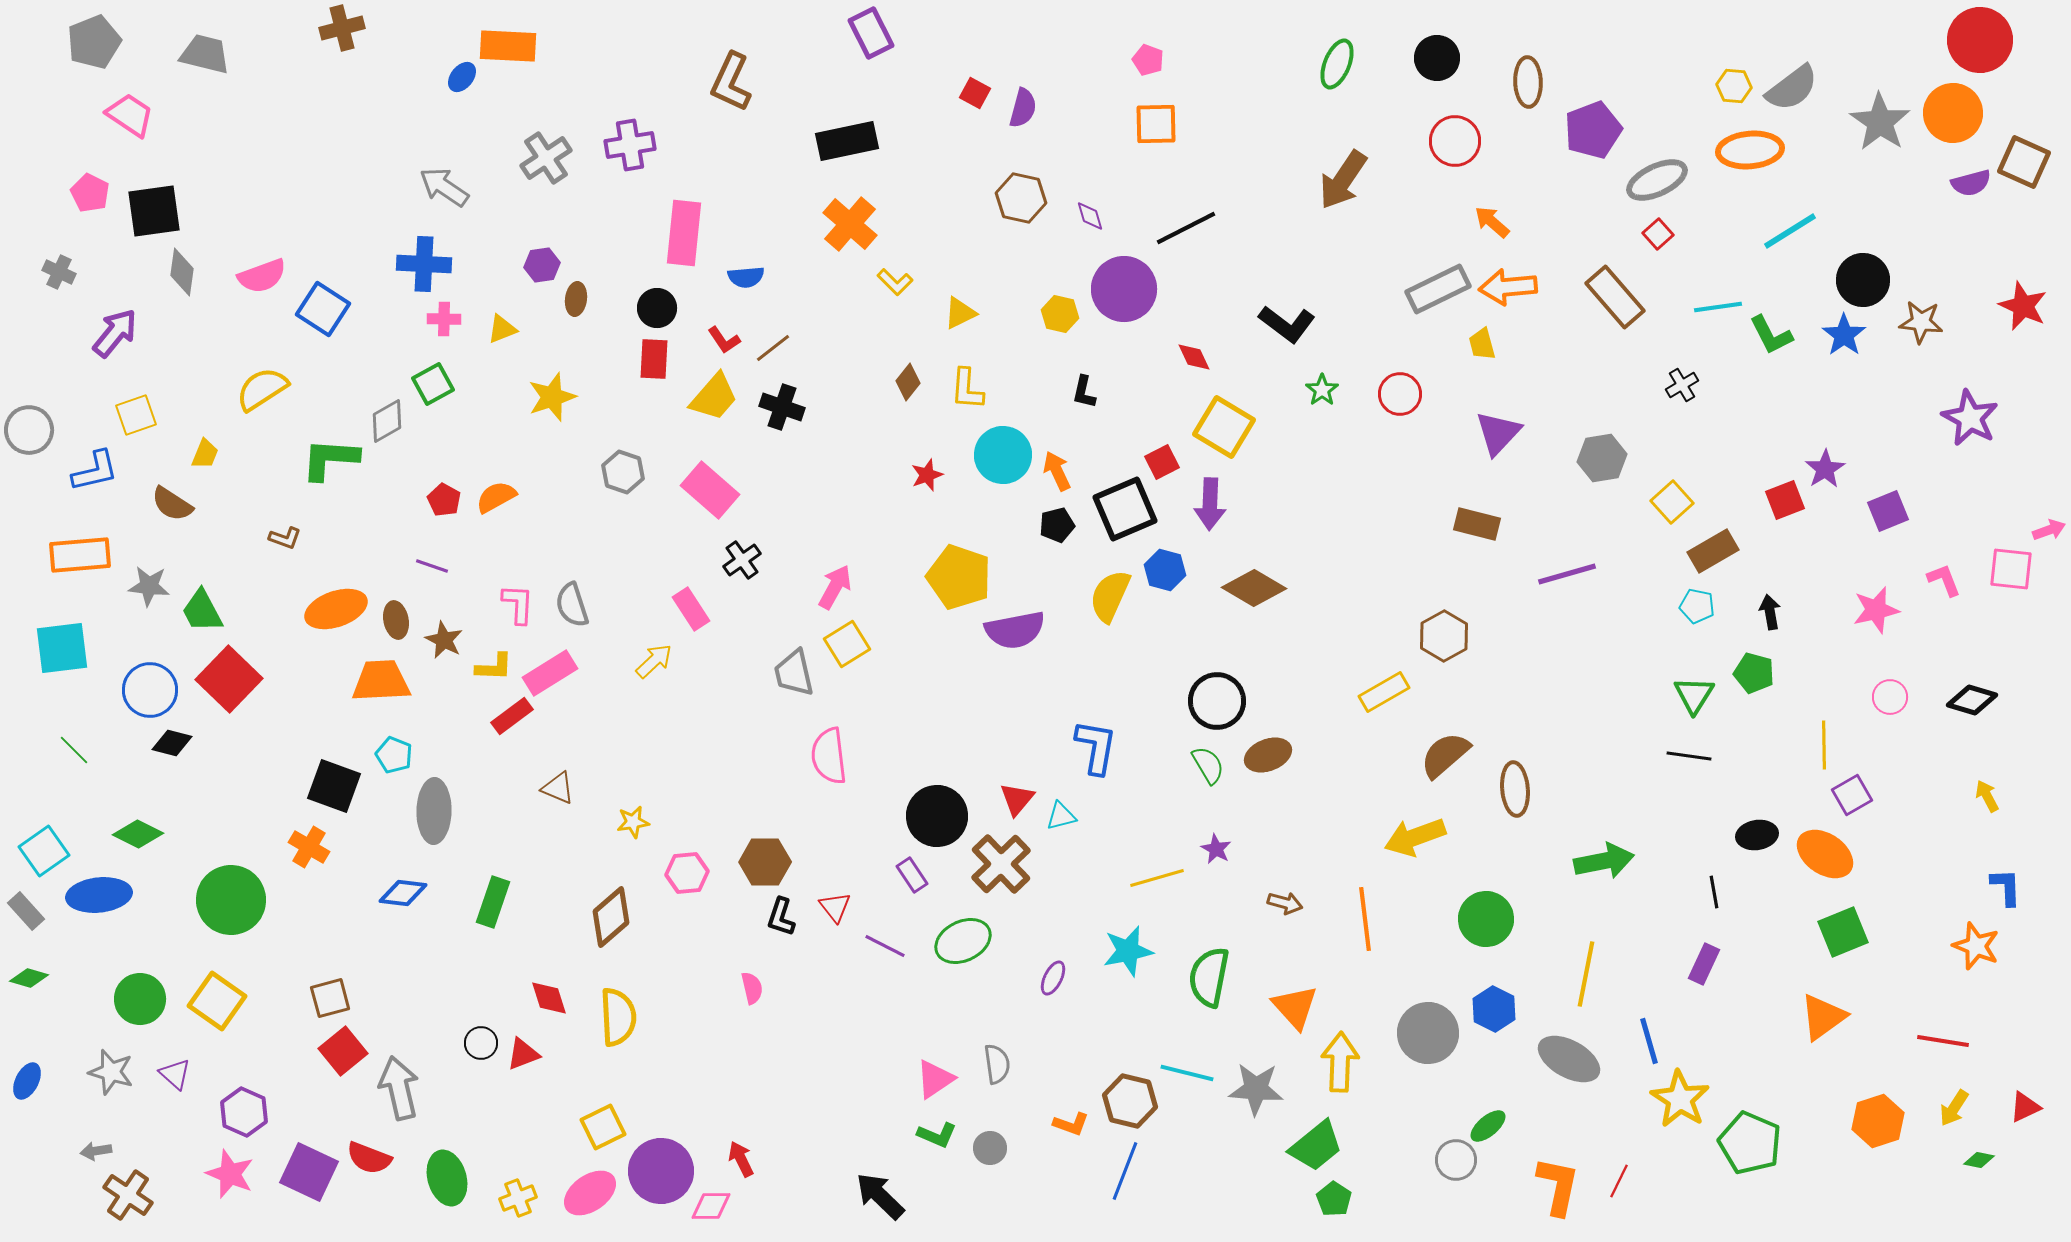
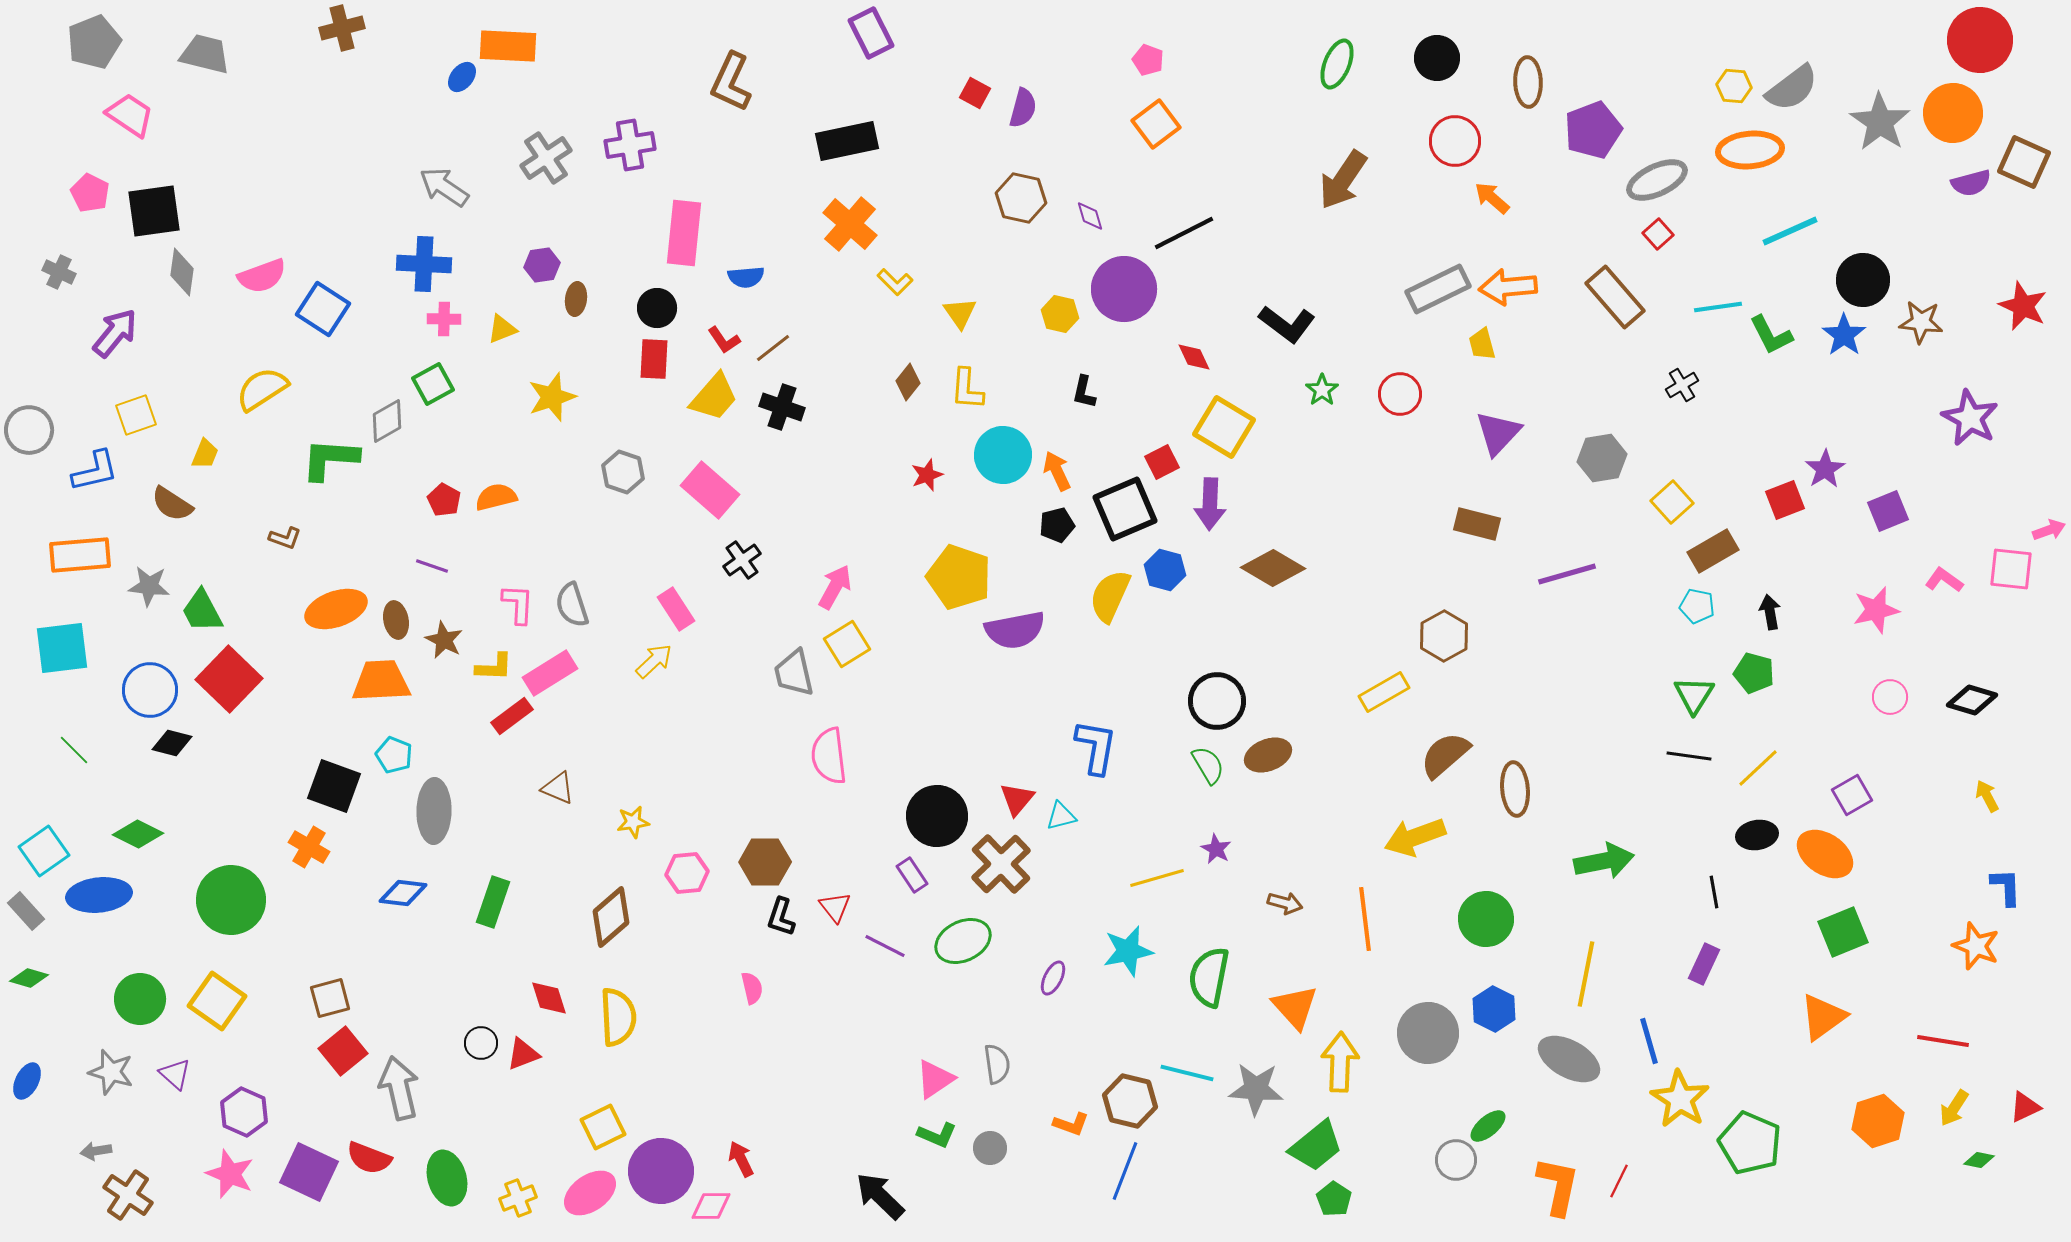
orange square at (1156, 124): rotated 36 degrees counterclockwise
orange arrow at (1492, 222): moved 24 px up
black line at (1186, 228): moved 2 px left, 5 px down
cyan line at (1790, 231): rotated 8 degrees clockwise
yellow triangle at (960, 313): rotated 39 degrees counterclockwise
orange semicircle at (496, 497): rotated 15 degrees clockwise
pink L-shape at (1944, 580): rotated 33 degrees counterclockwise
brown diamond at (1254, 588): moved 19 px right, 20 px up
pink rectangle at (691, 609): moved 15 px left
yellow line at (1824, 745): moved 66 px left, 23 px down; rotated 48 degrees clockwise
